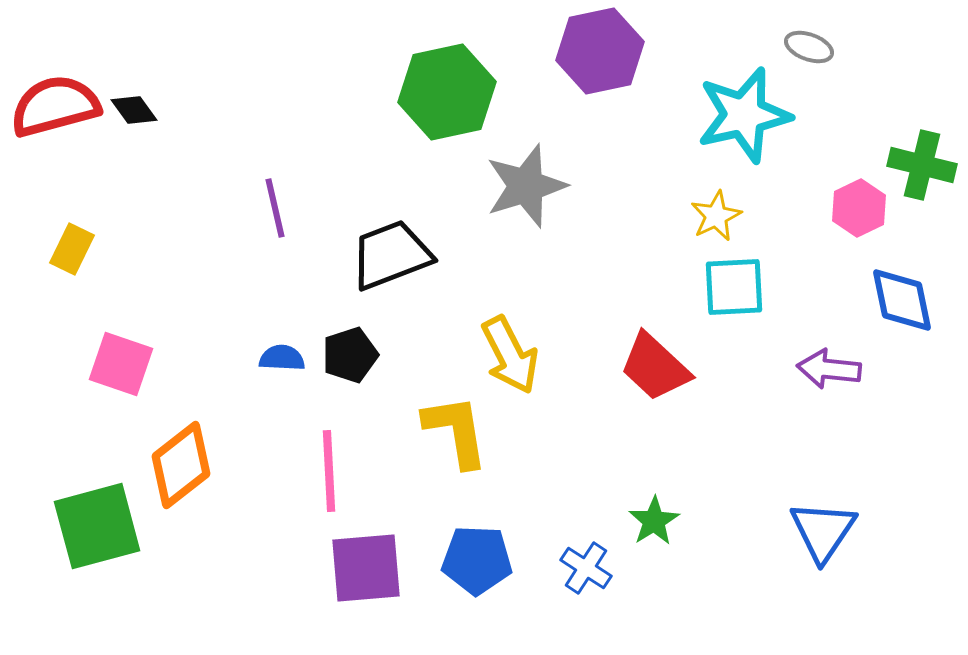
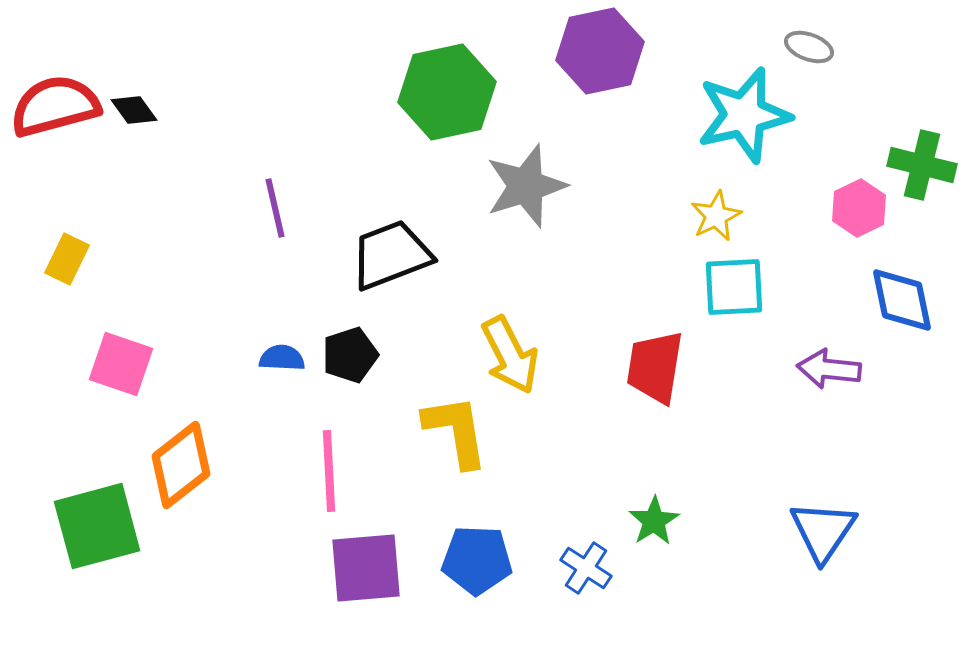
yellow rectangle: moved 5 px left, 10 px down
red trapezoid: rotated 56 degrees clockwise
